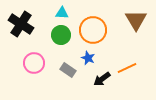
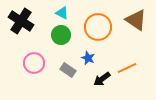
cyan triangle: rotated 24 degrees clockwise
brown triangle: rotated 25 degrees counterclockwise
black cross: moved 3 px up
orange circle: moved 5 px right, 3 px up
